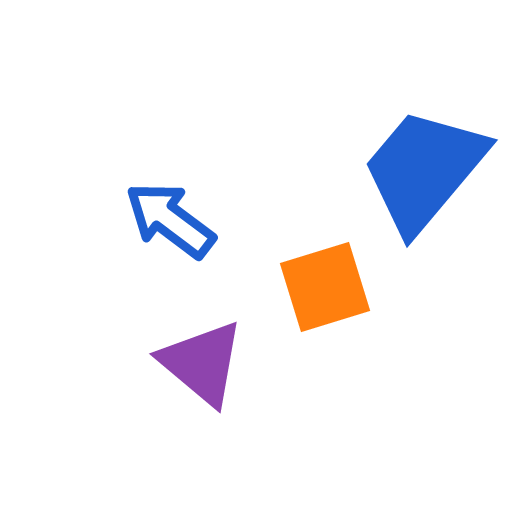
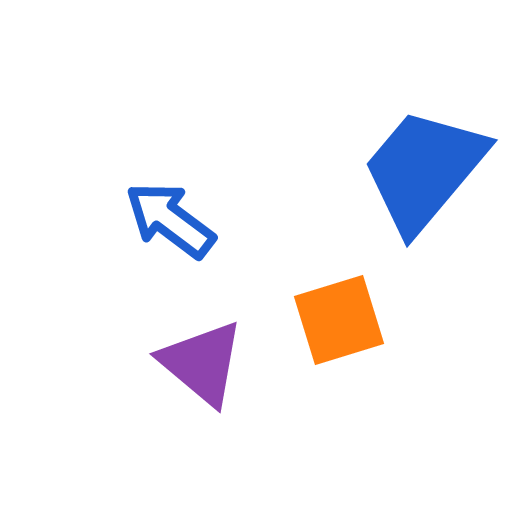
orange square: moved 14 px right, 33 px down
